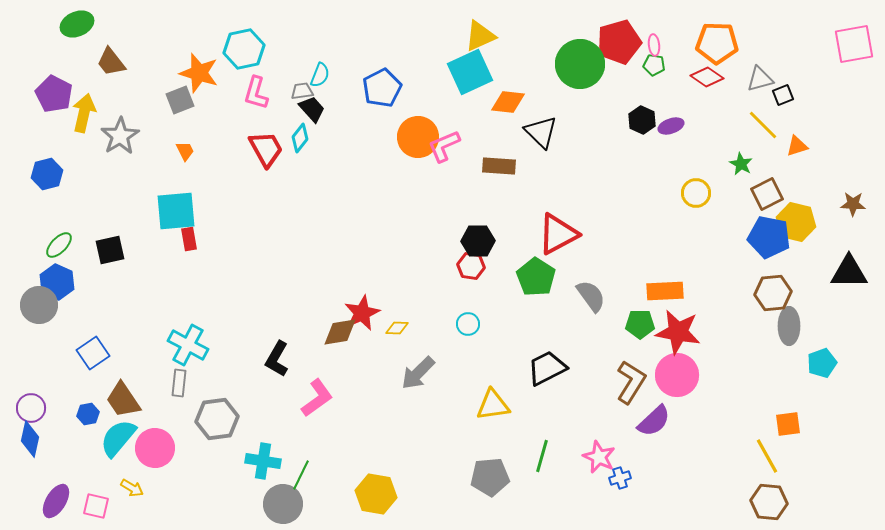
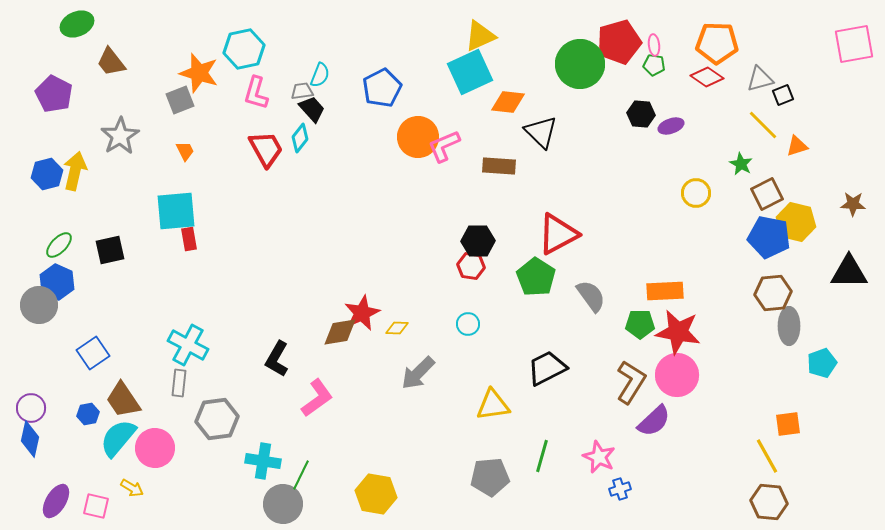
yellow arrow at (84, 113): moved 9 px left, 58 px down
black hexagon at (642, 120): moved 1 px left, 6 px up; rotated 20 degrees counterclockwise
blue cross at (620, 478): moved 11 px down
